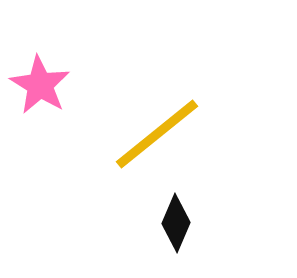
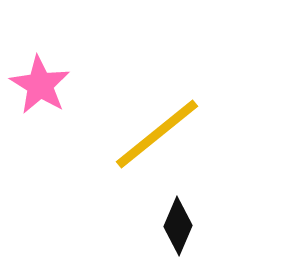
black diamond: moved 2 px right, 3 px down
